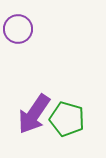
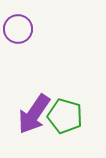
green pentagon: moved 2 px left, 3 px up
